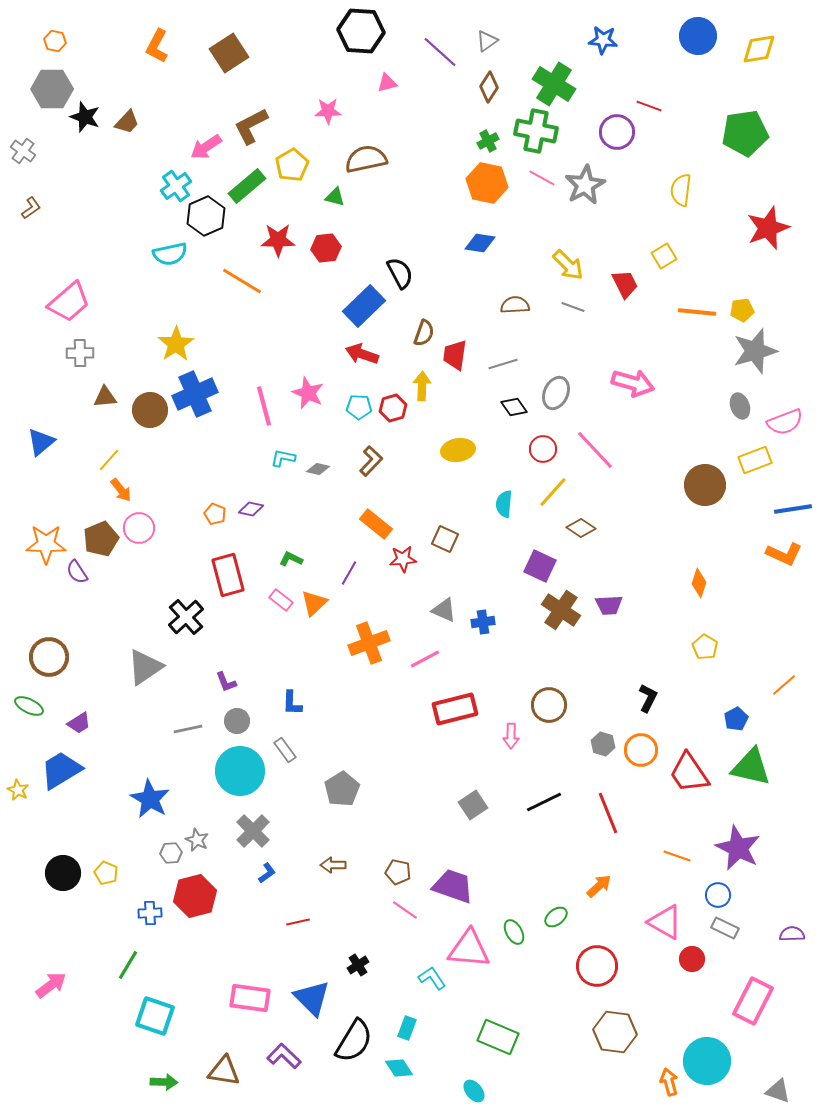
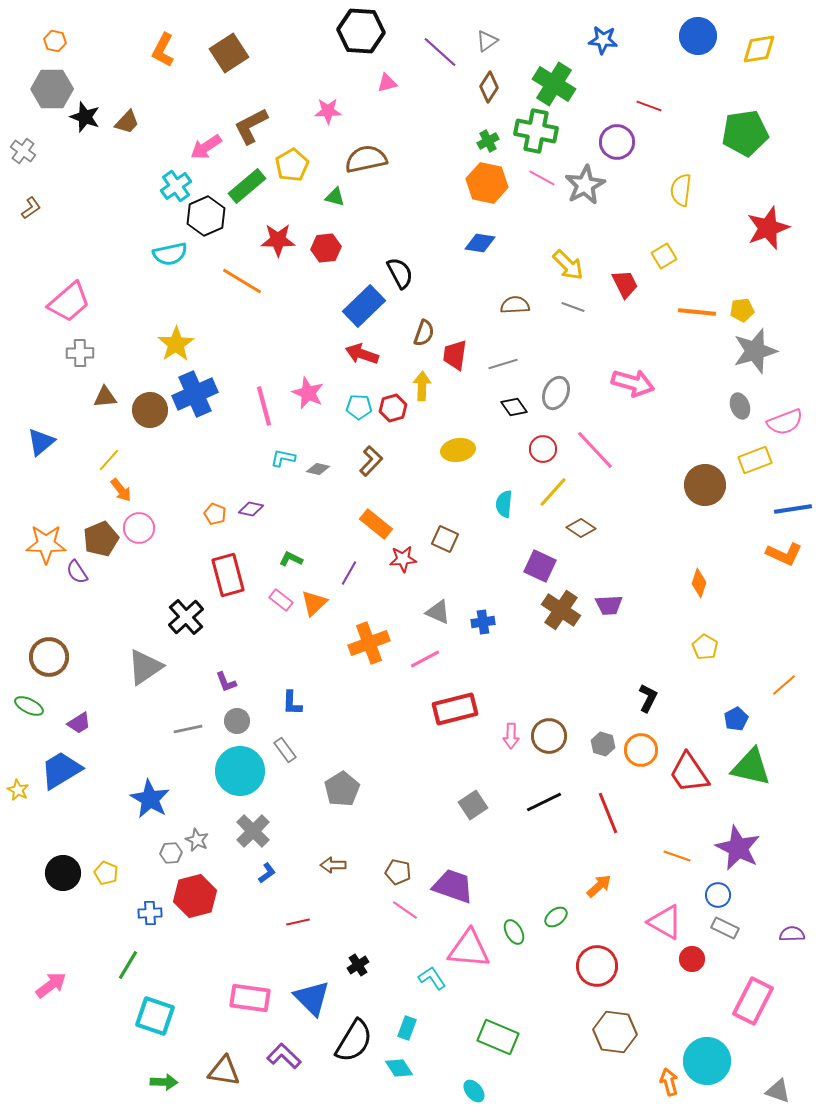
orange L-shape at (157, 46): moved 6 px right, 4 px down
purple circle at (617, 132): moved 10 px down
gray triangle at (444, 610): moved 6 px left, 2 px down
brown circle at (549, 705): moved 31 px down
